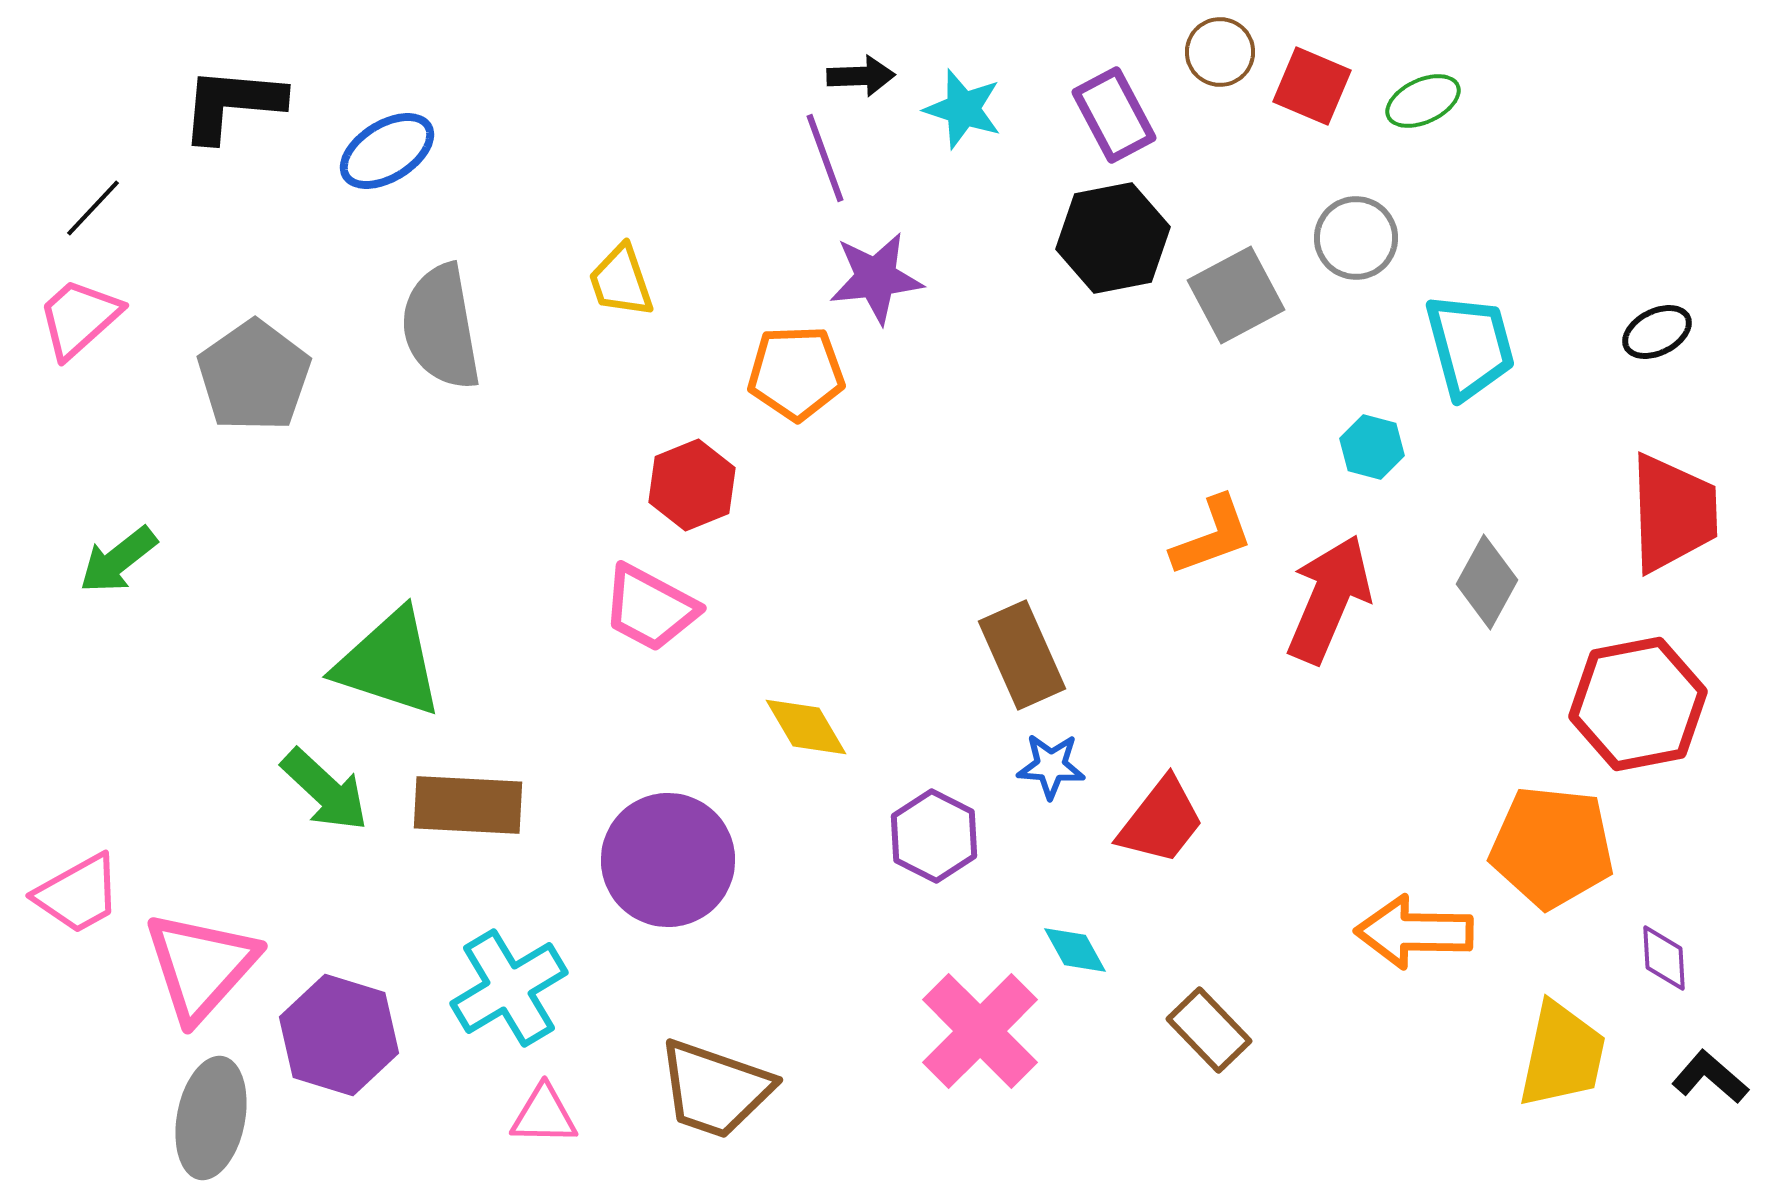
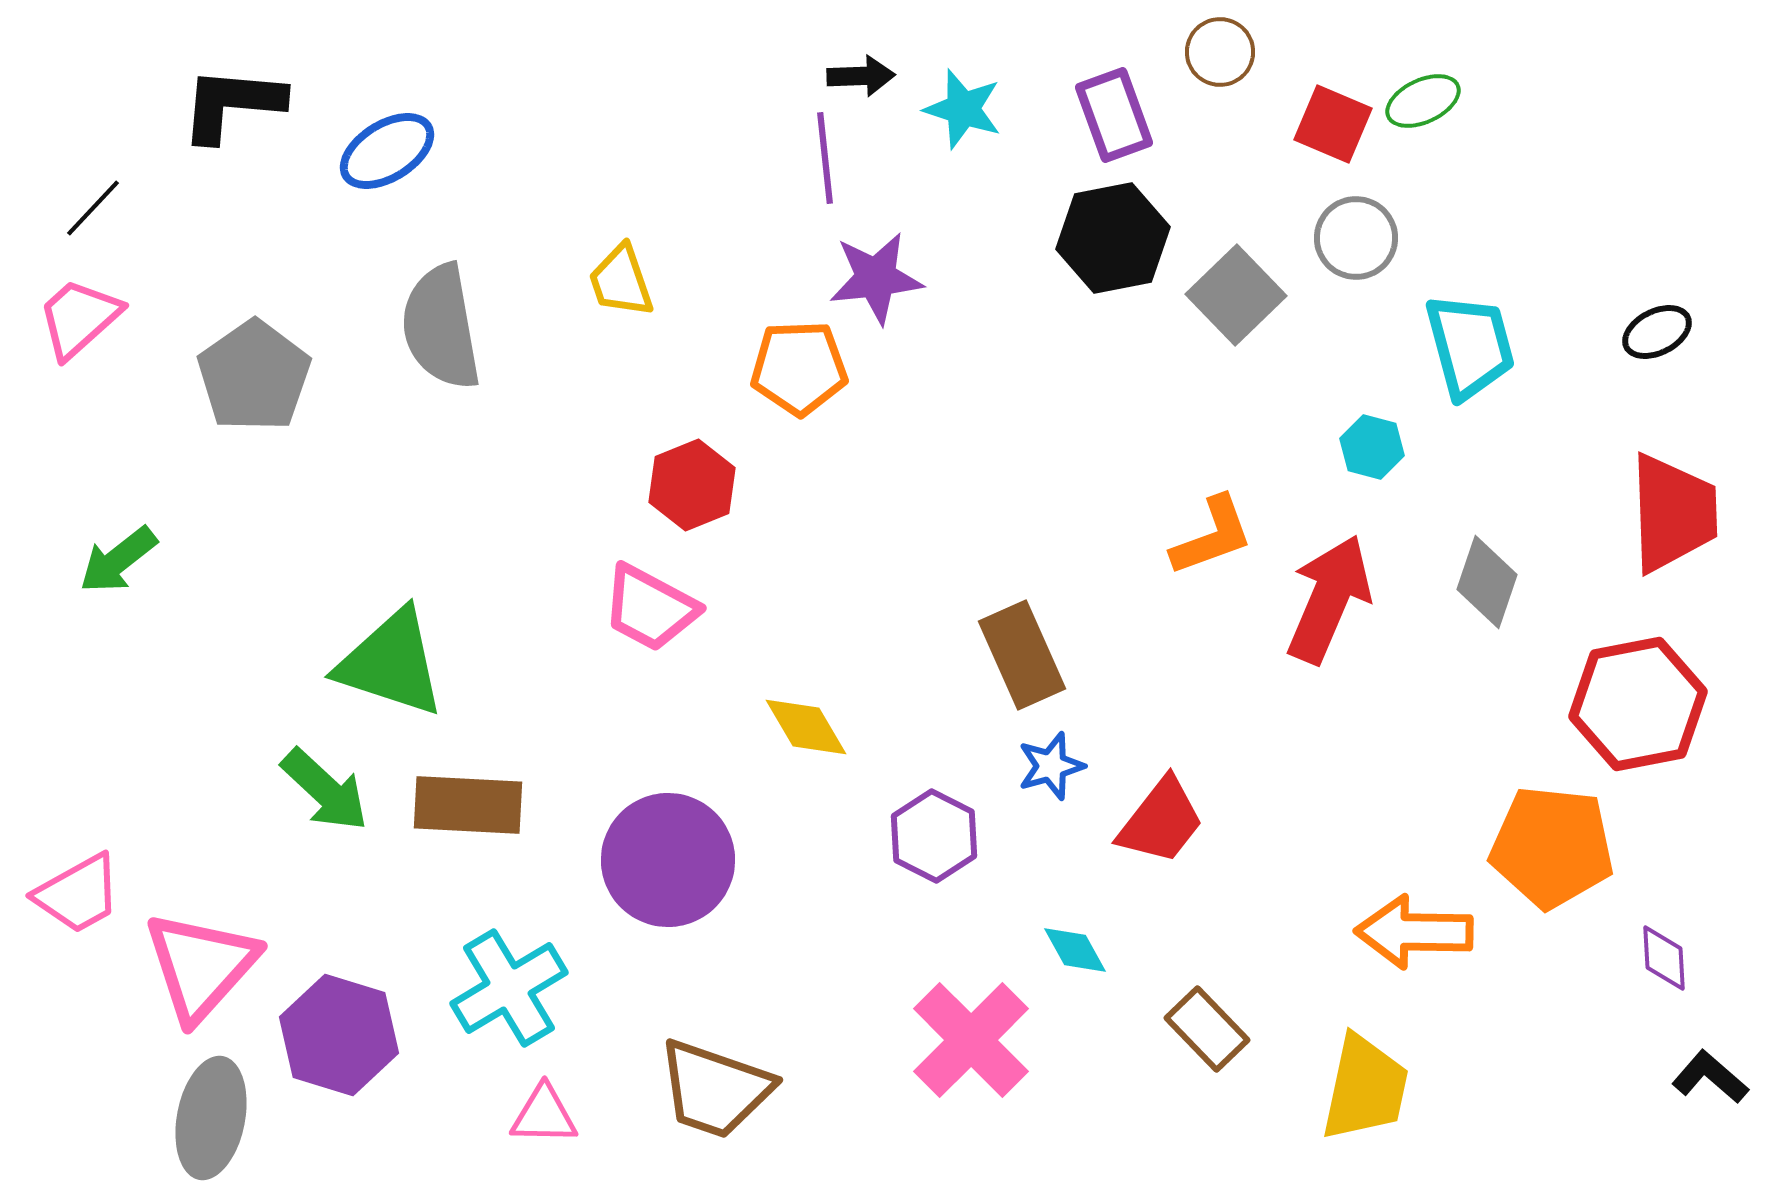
red square at (1312, 86): moved 21 px right, 38 px down
purple rectangle at (1114, 115): rotated 8 degrees clockwise
purple line at (825, 158): rotated 14 degrees clockwise
gray square at (1236, 295): rotated 16 degrees counterclockwise
orange pentagon at (796, 373): moved 3 px right, 5 px up
gray diamond at (1487, 582): rotated 10 degrees counterclockwise
green triangle at (389, 663): moved 2 px right
blue star at (1051, 766): rotated 20 degrees counterclockwise
brown rectangle at (1209, 1030): moved 2 px left, 1 px up
pink cross at (980, 1031): moved 9 px left, 9 px down
yellow trapezoid at (1562, 1055): moved 197 px left, 33 px down
